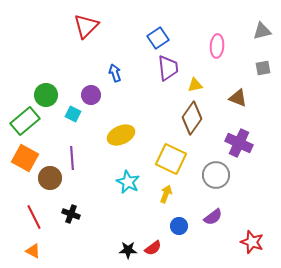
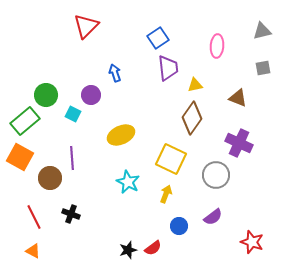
orange square: moved 5 px left, 1 px up
black star: rotated 18 degrees counterclockwise
